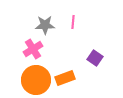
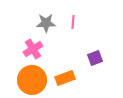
gray star: moved 1 px right, 2 px up
purple square: rotated 35 degrees clockwise
orange circle: moved 4 px left
